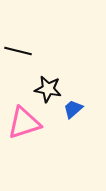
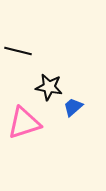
black star: moved 1 px right, 2 px up
blue trapezoid: moved 2 px up
